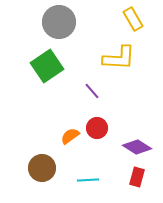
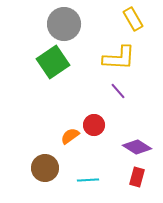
gray circle: moved 5 px right, 2 px down
green square: moved 6 px right, 4 px up
purple line: moved 26 px right
red circle: moved 3 px left, 3 px up
brown circle: moved 3 px right
